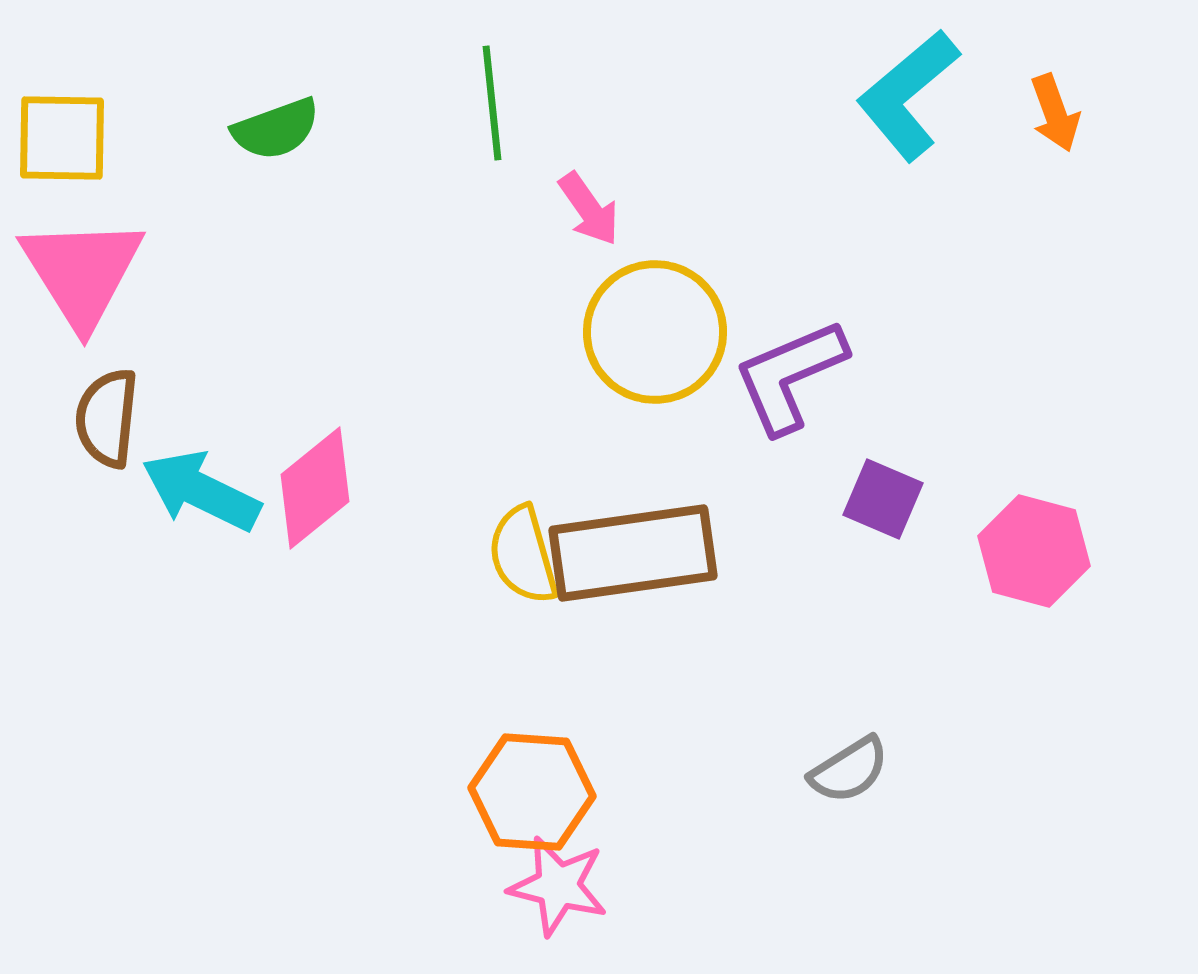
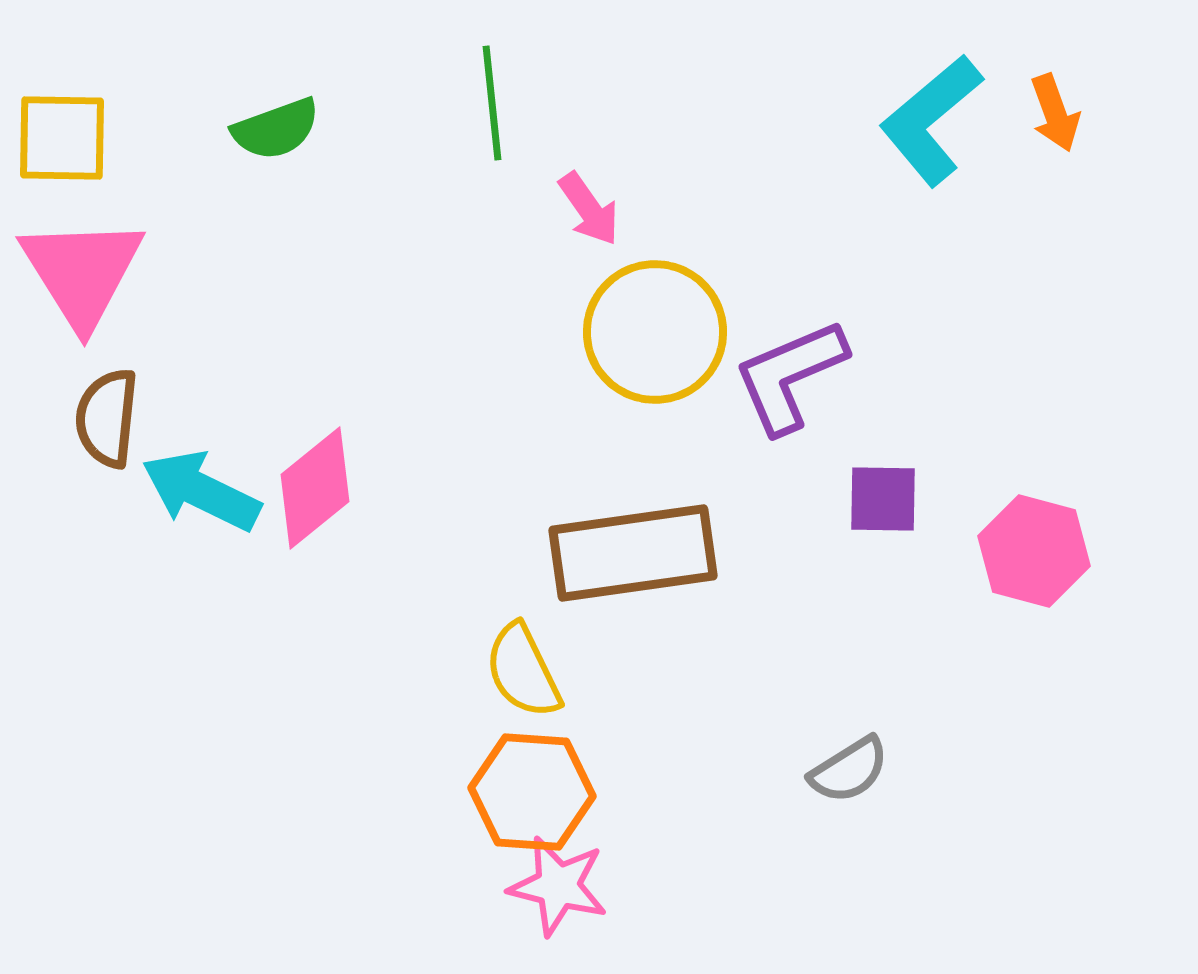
cyan L-shape: moved 23 px right, 25 px down
purple square: rotated 22 degrees counterclockwise
yellow semicircle: moved 116 px down; rotated 10 degrees counterclockwise
